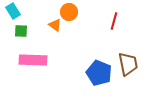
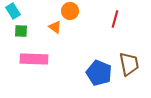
orange circle: moved 1 px right, 1 px up
red line: moved 1 px right, 2 px up
orange triangle: moved 2 px down
pink rectangle: moved 1 px right, 1 px up
brown trapezoid: moved 1 px right
